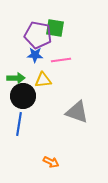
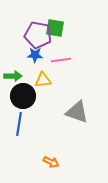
green arrow: moved 3 px left, 2 px up
